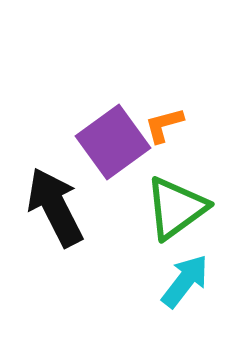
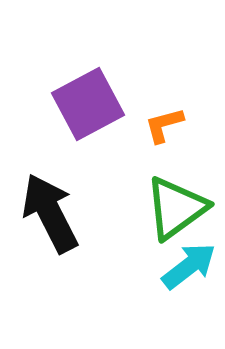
purple square: moved 25 px left, 38 px up; rotated 8 degrees clockwise
black arrow: moved 5 px left, 6 px down
cyan arrow: moved 4 px right, 15 px up; rotated 14 degrees clockwise
